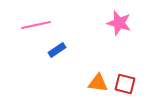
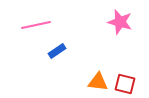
pink star: moved 1 px right, 1 px up
blue rectangle: moved 1 px down
orange triangle: moved 1 px up
